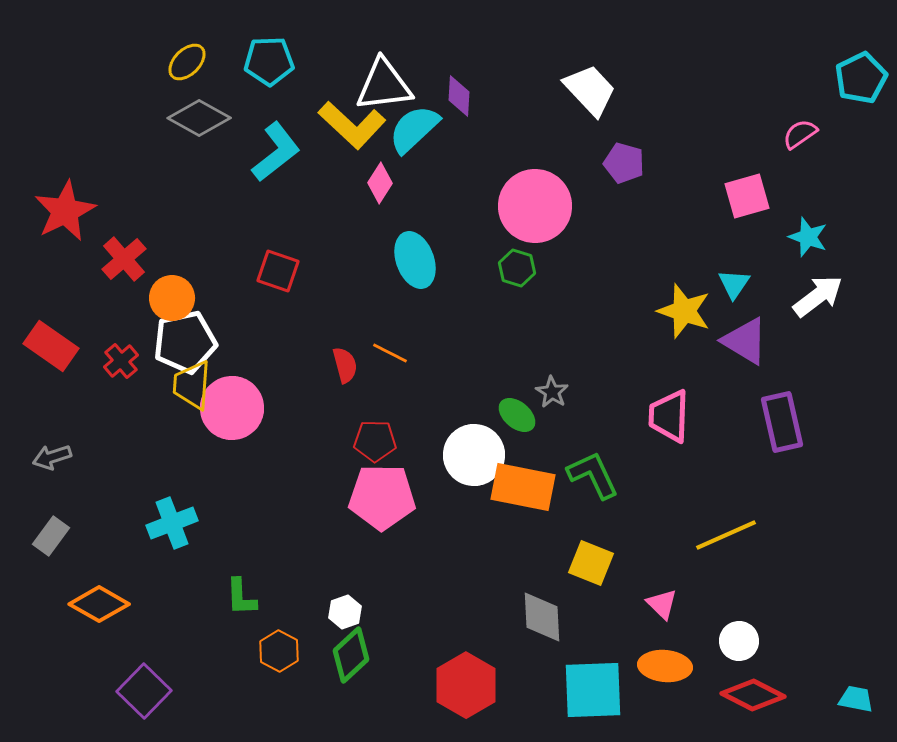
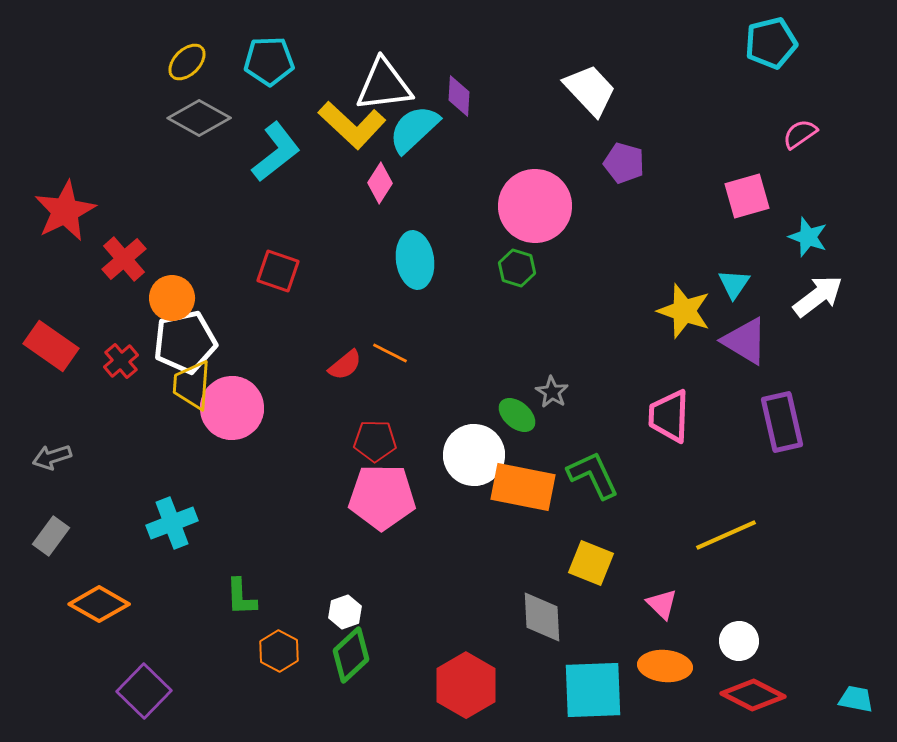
cyan pentagon at (861, 78): moved 90 px left, 35 px up; rotated 12 degrees clockwise
cyan ellipse at (415, 260): rotated 12 degrees clockwise
red semicircle at (345, 365): rotated 66 degrees clockwise
